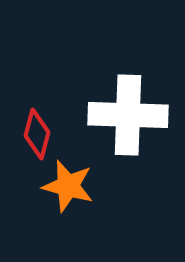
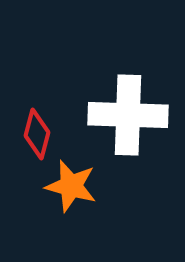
orange star: moved 3 px right
